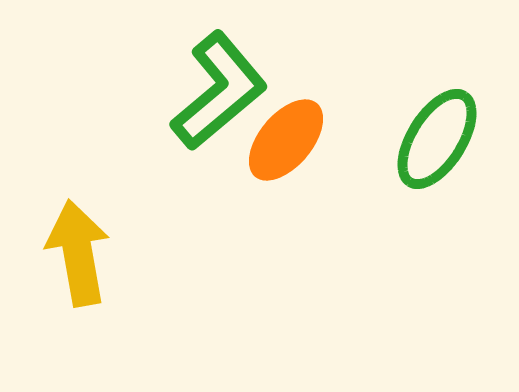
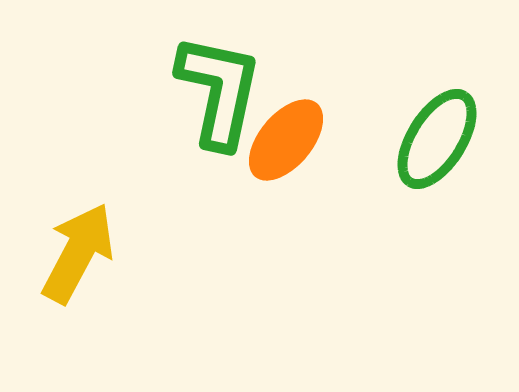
green L-shape: rotated 38 degrees counterclockwise
yellow arrow: rotated 38 degrees clockwise
